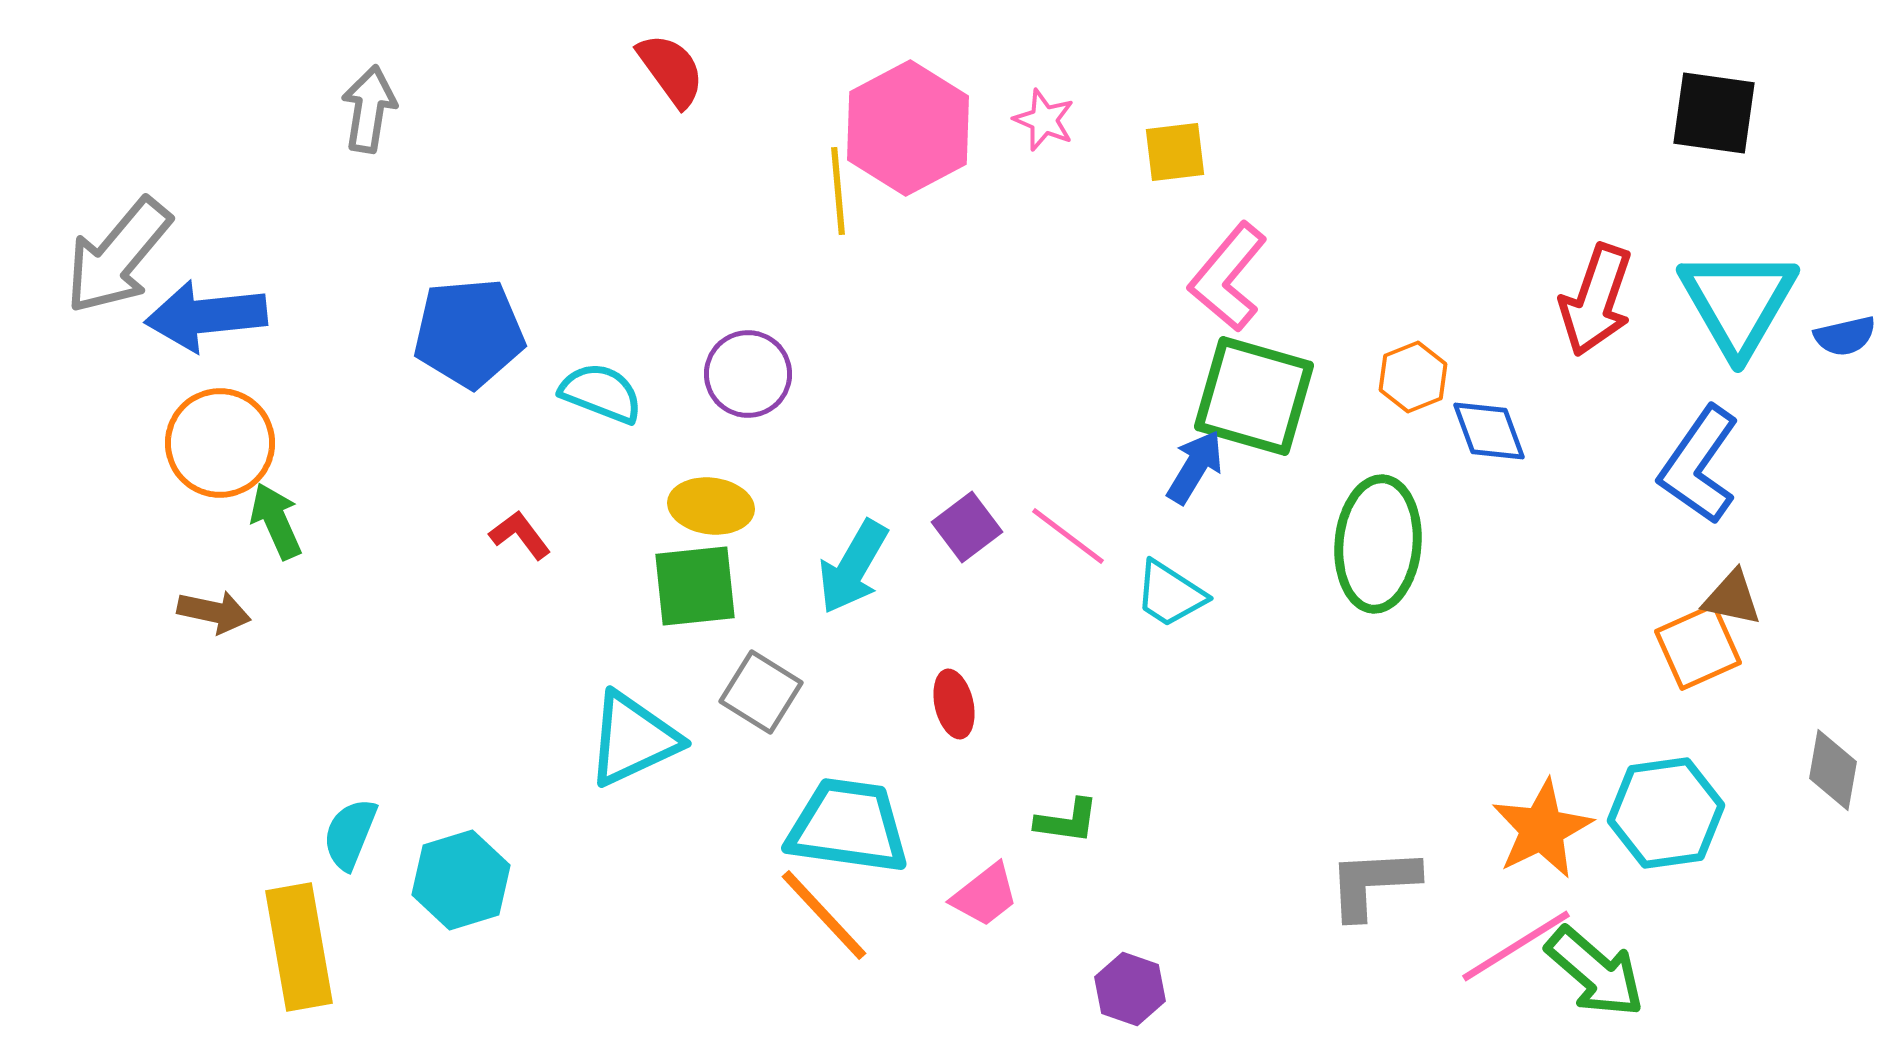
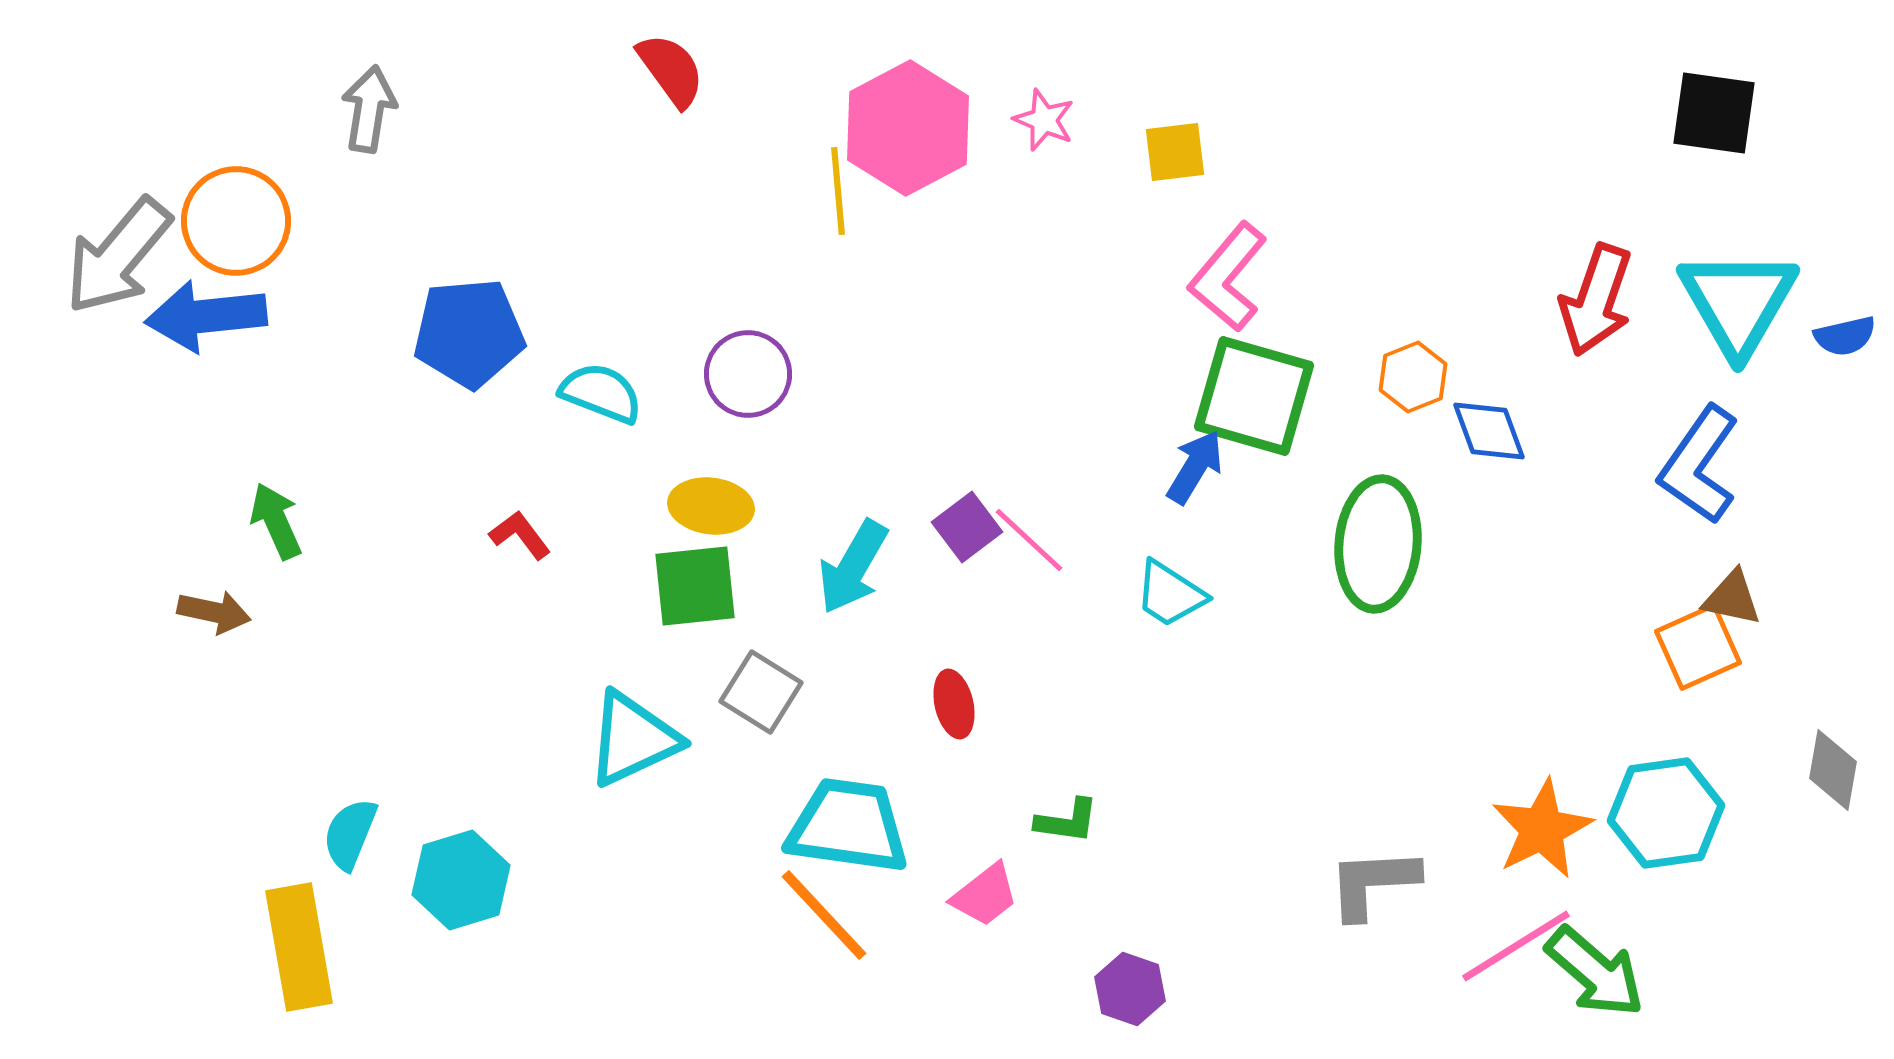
orange circle at (220, 443): moved 16 px right, 222 px up
pink line at (1068, 536): moved 39 px left, 4 px down; rotated 6 degrees clockwise
